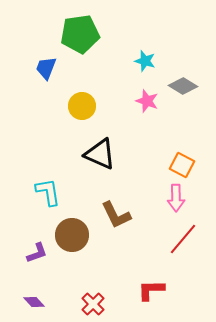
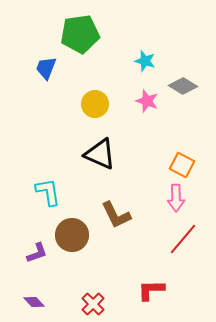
yellow circle: moved 13 px right, 2 px up
